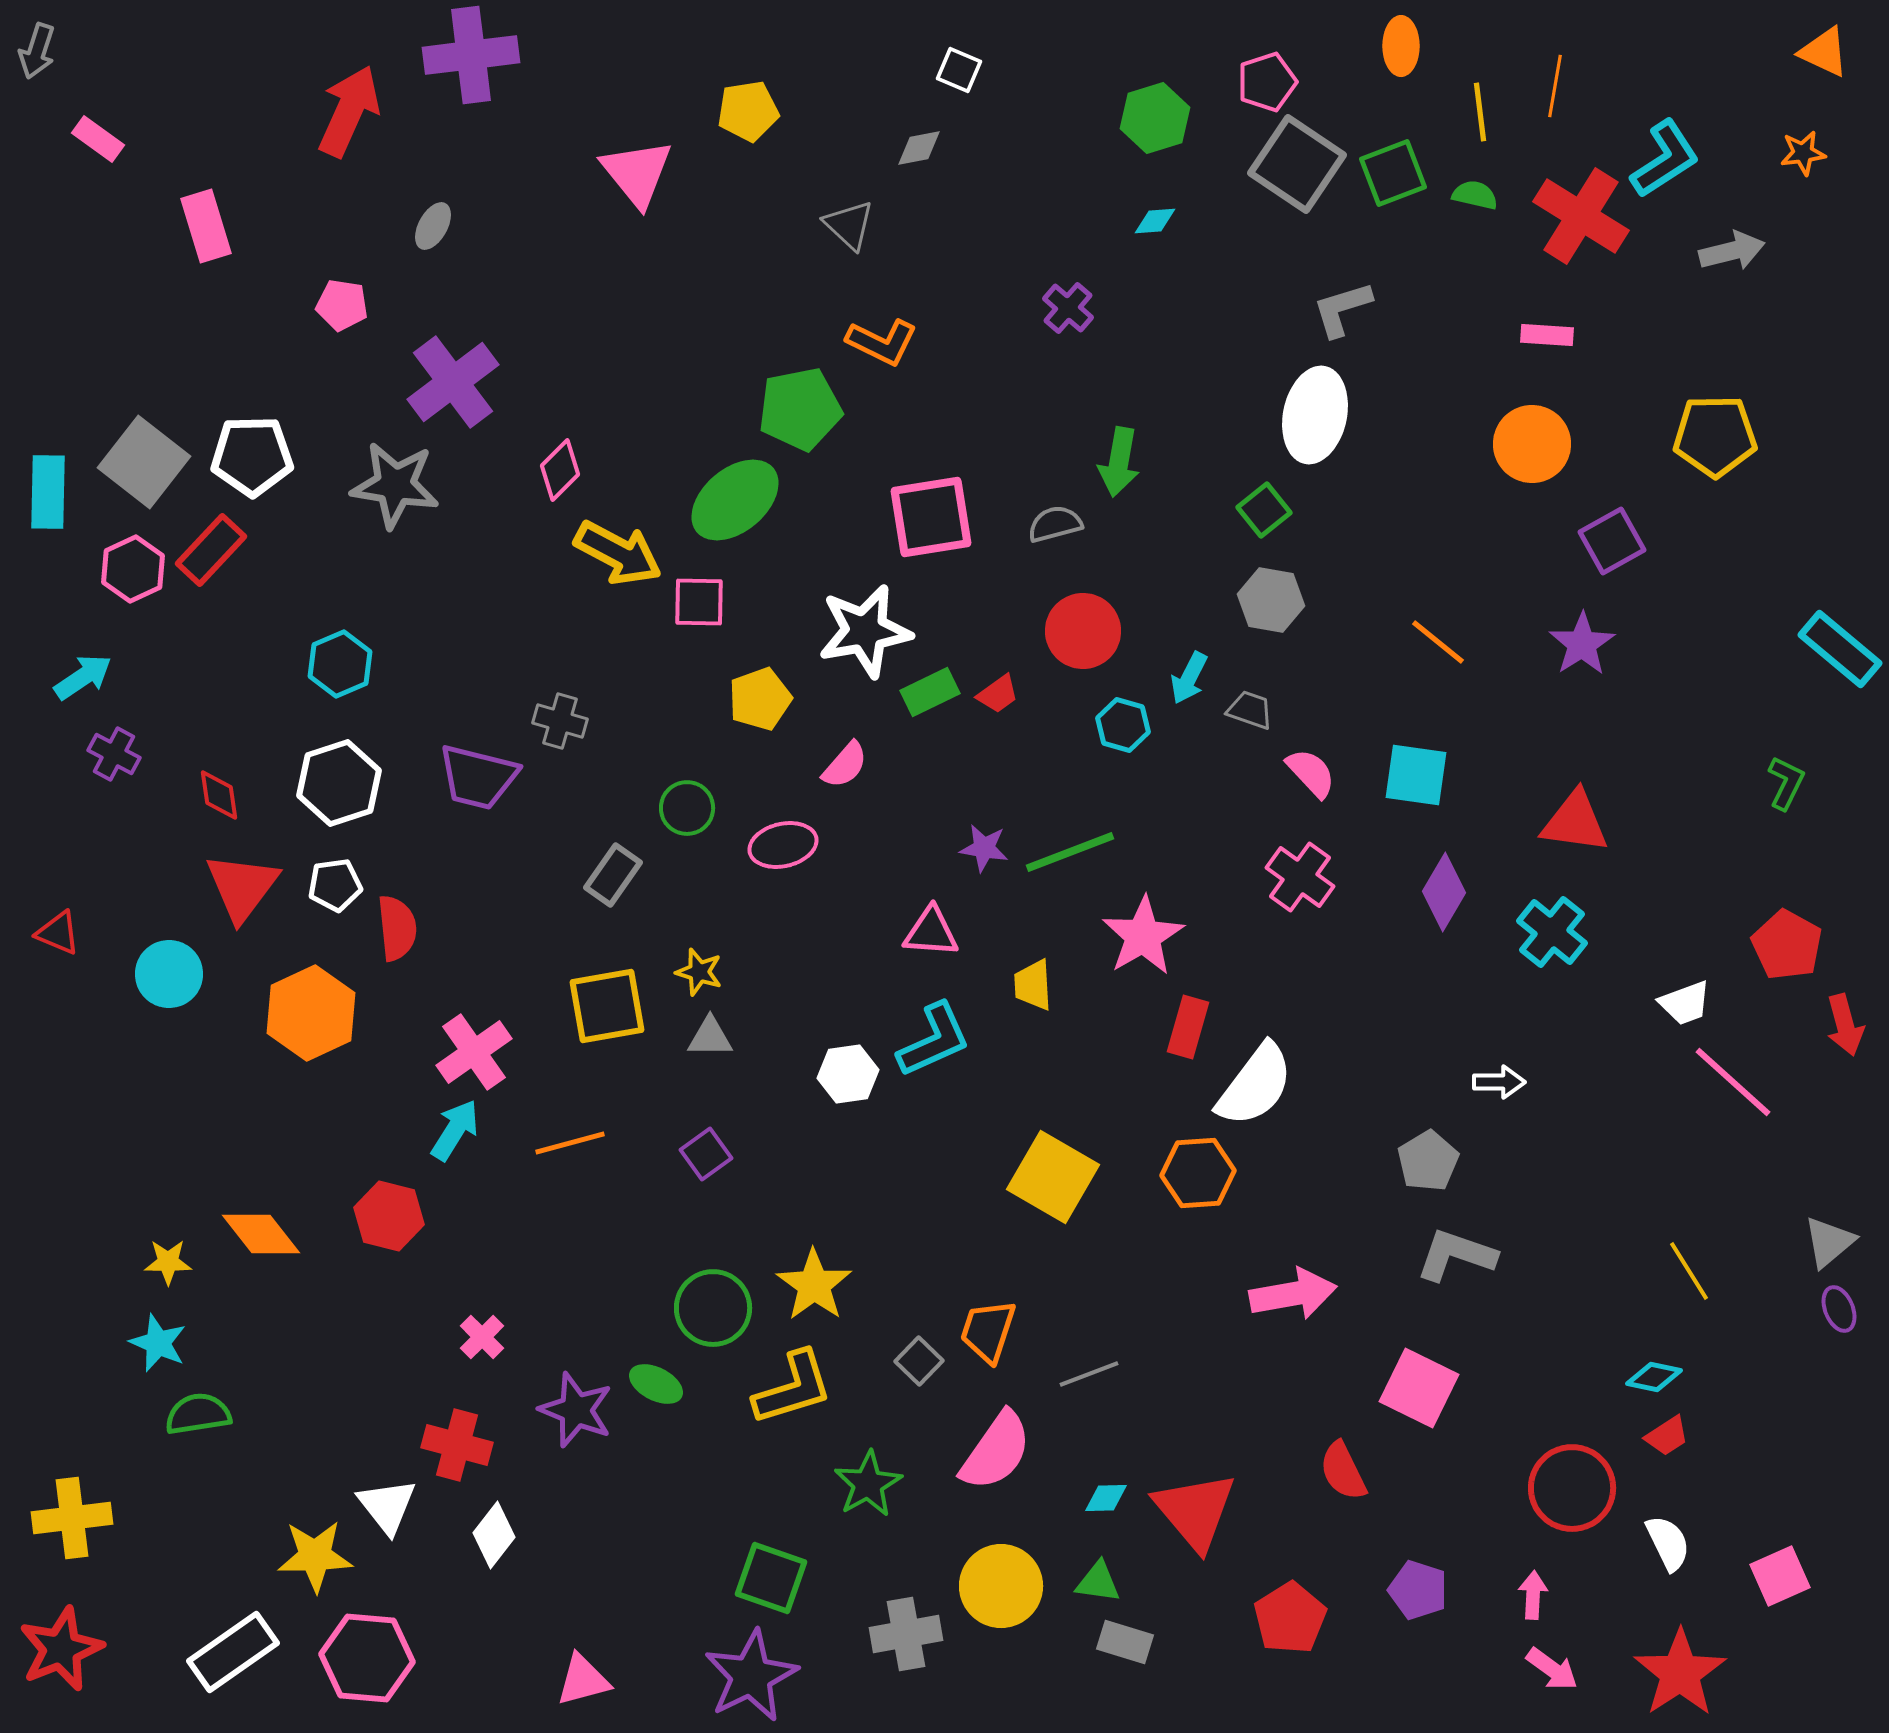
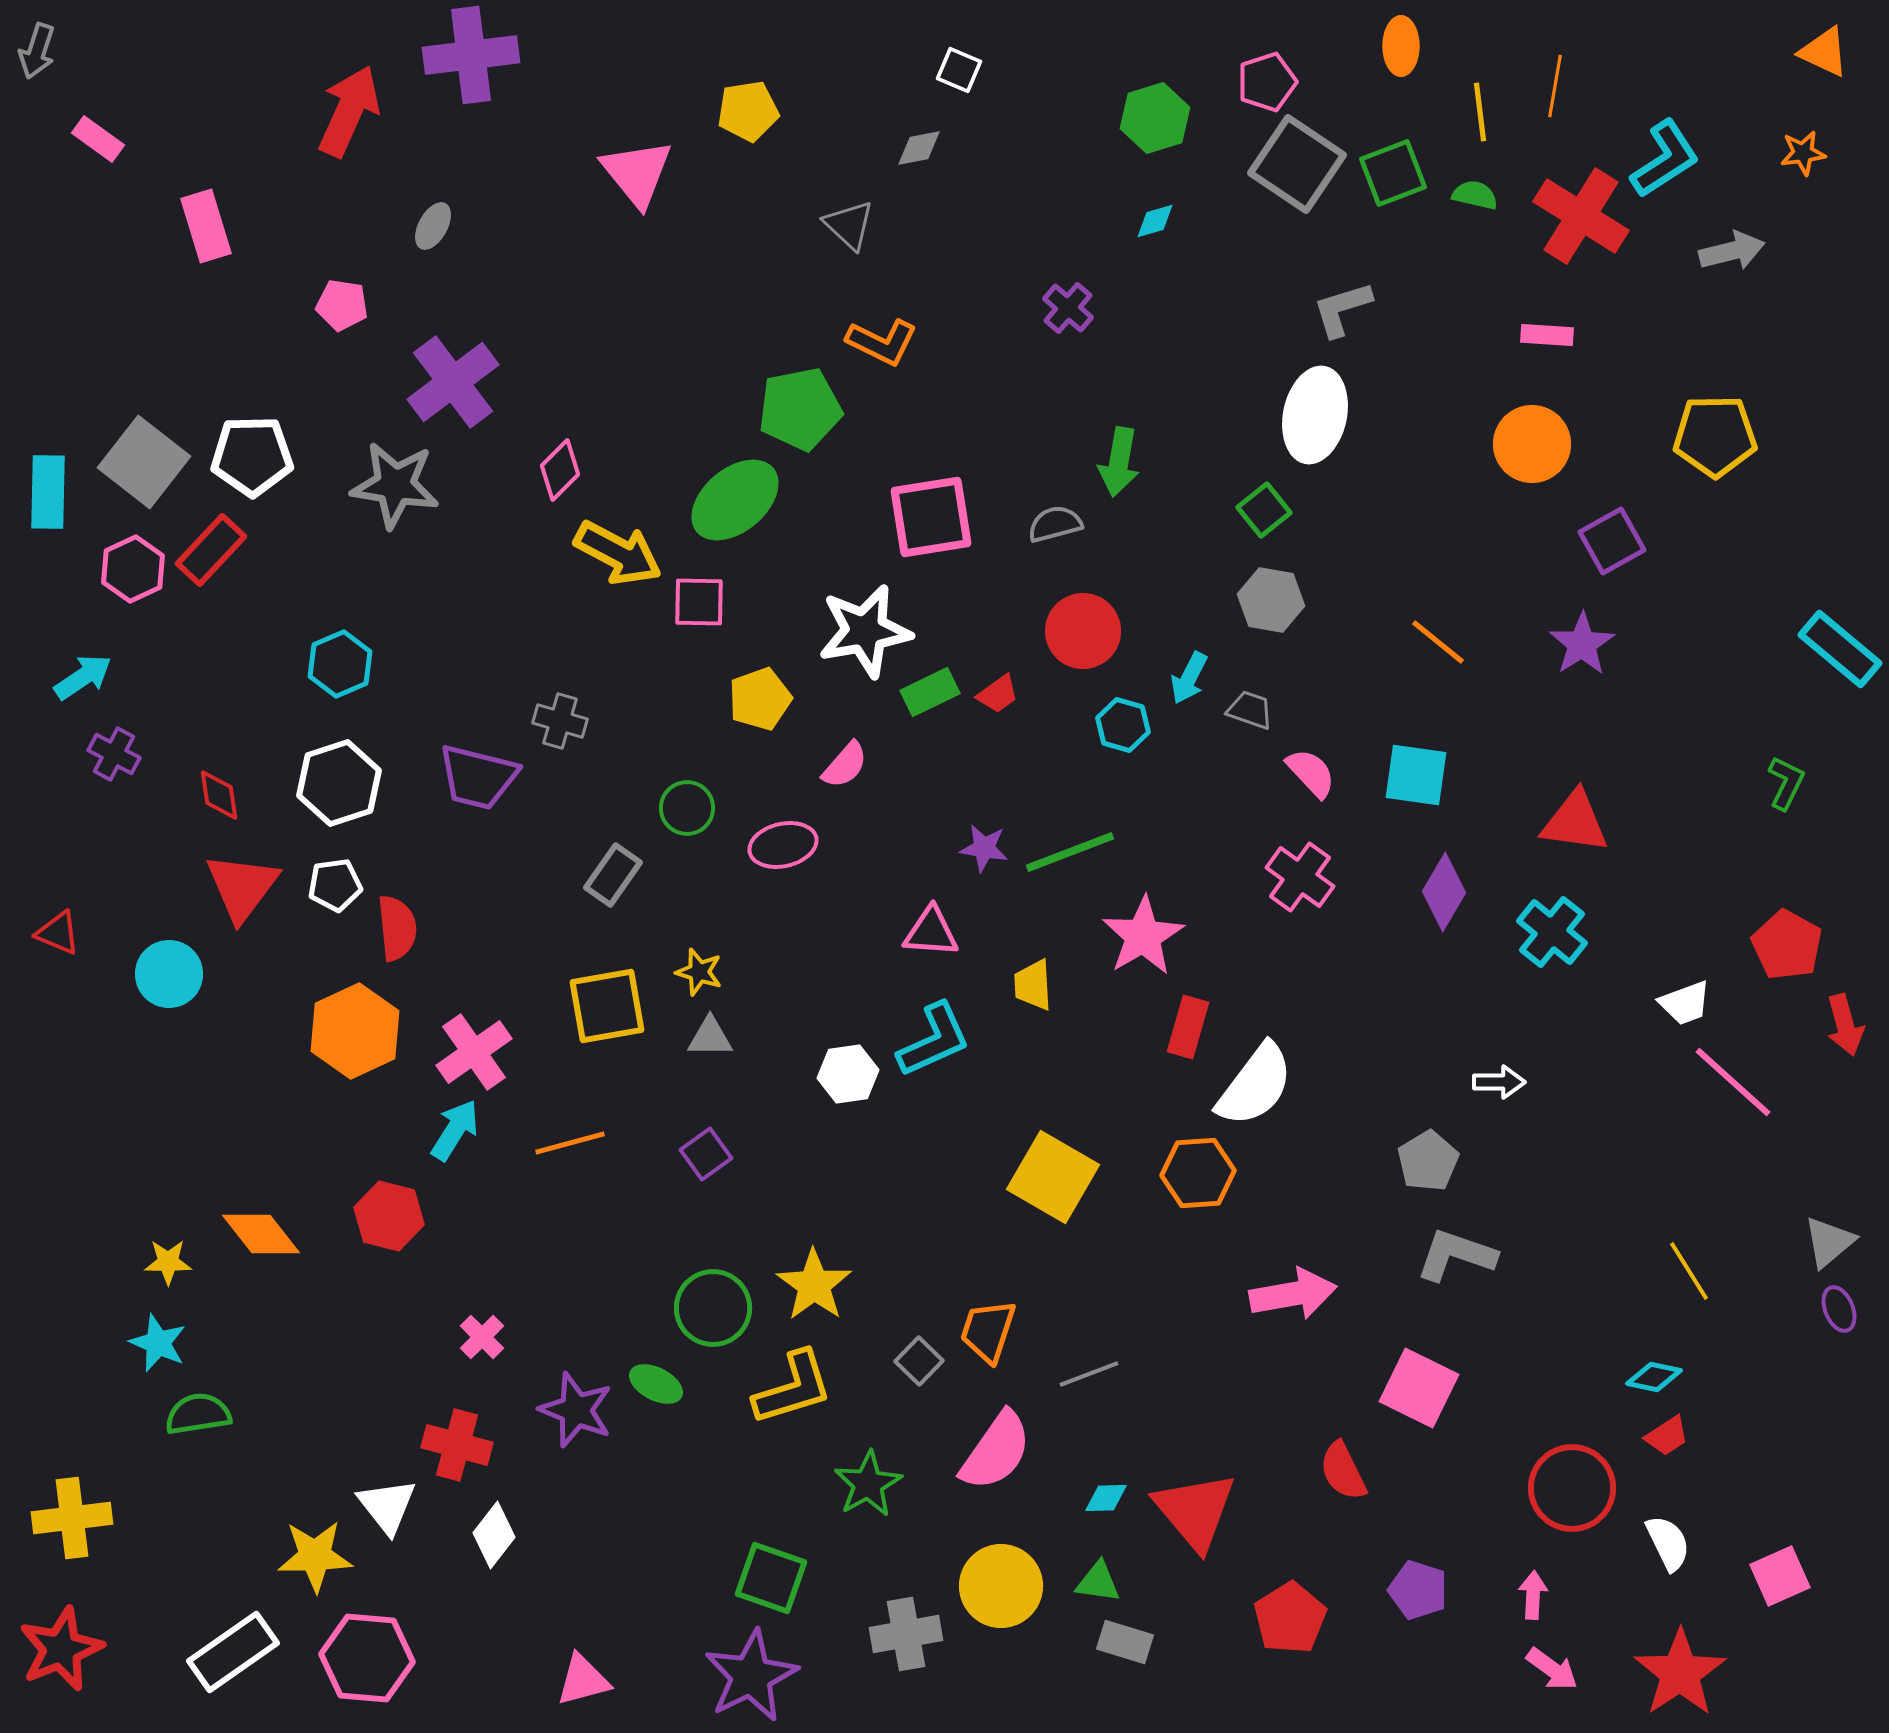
cyan diamond at (1155, 221): rotated 12 degrees counterclockwise
orange hexagon at (311, 1013): moved 44 px right, 18 px down
